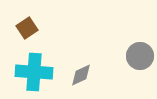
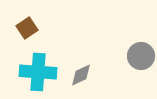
gray circle: moved 1 px right
cyan cross: moved 4 px right
